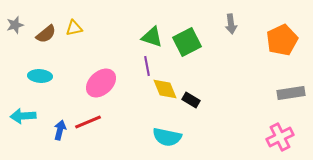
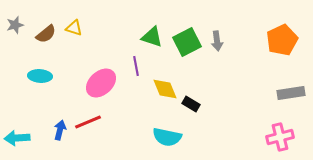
gray arrow: moved 14 px left, 17 px down
yellow triangle: rotated 30 degrees clockwise
purple line: moved 11 px left
black rectangle: moved 4 px down
cyan arrow: moved 6 px left, 22 px down
pink cross: rotated 12 degrees clockwise
